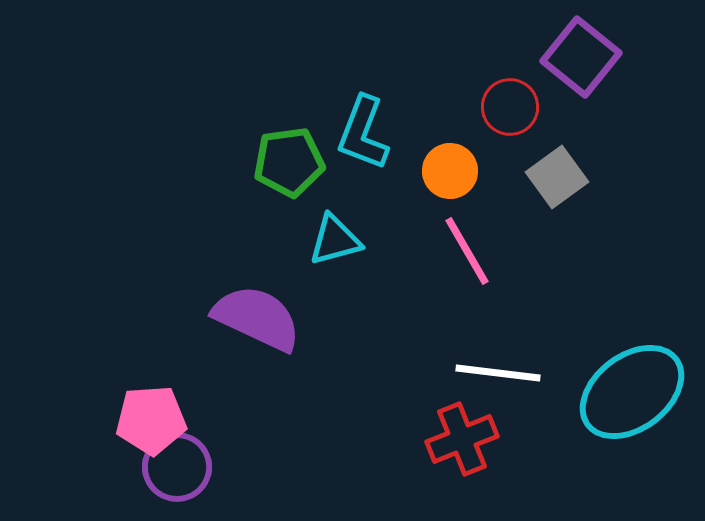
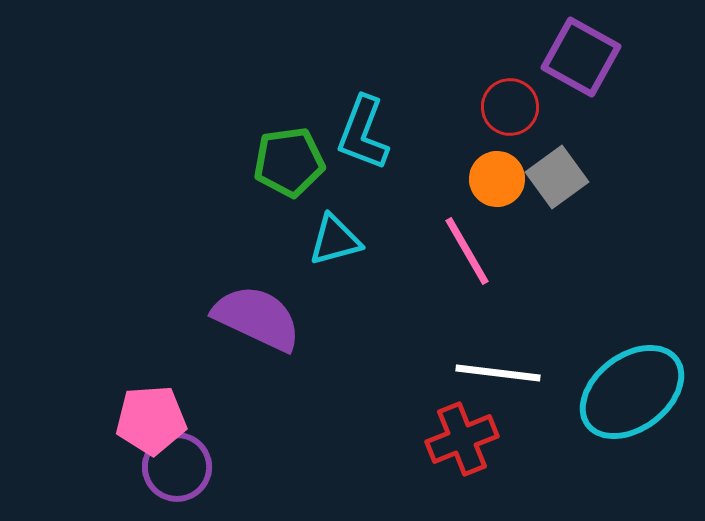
purple square: rotated 10 degrees counterclockwise
orange circle: moved 47 px right, 8 px down
